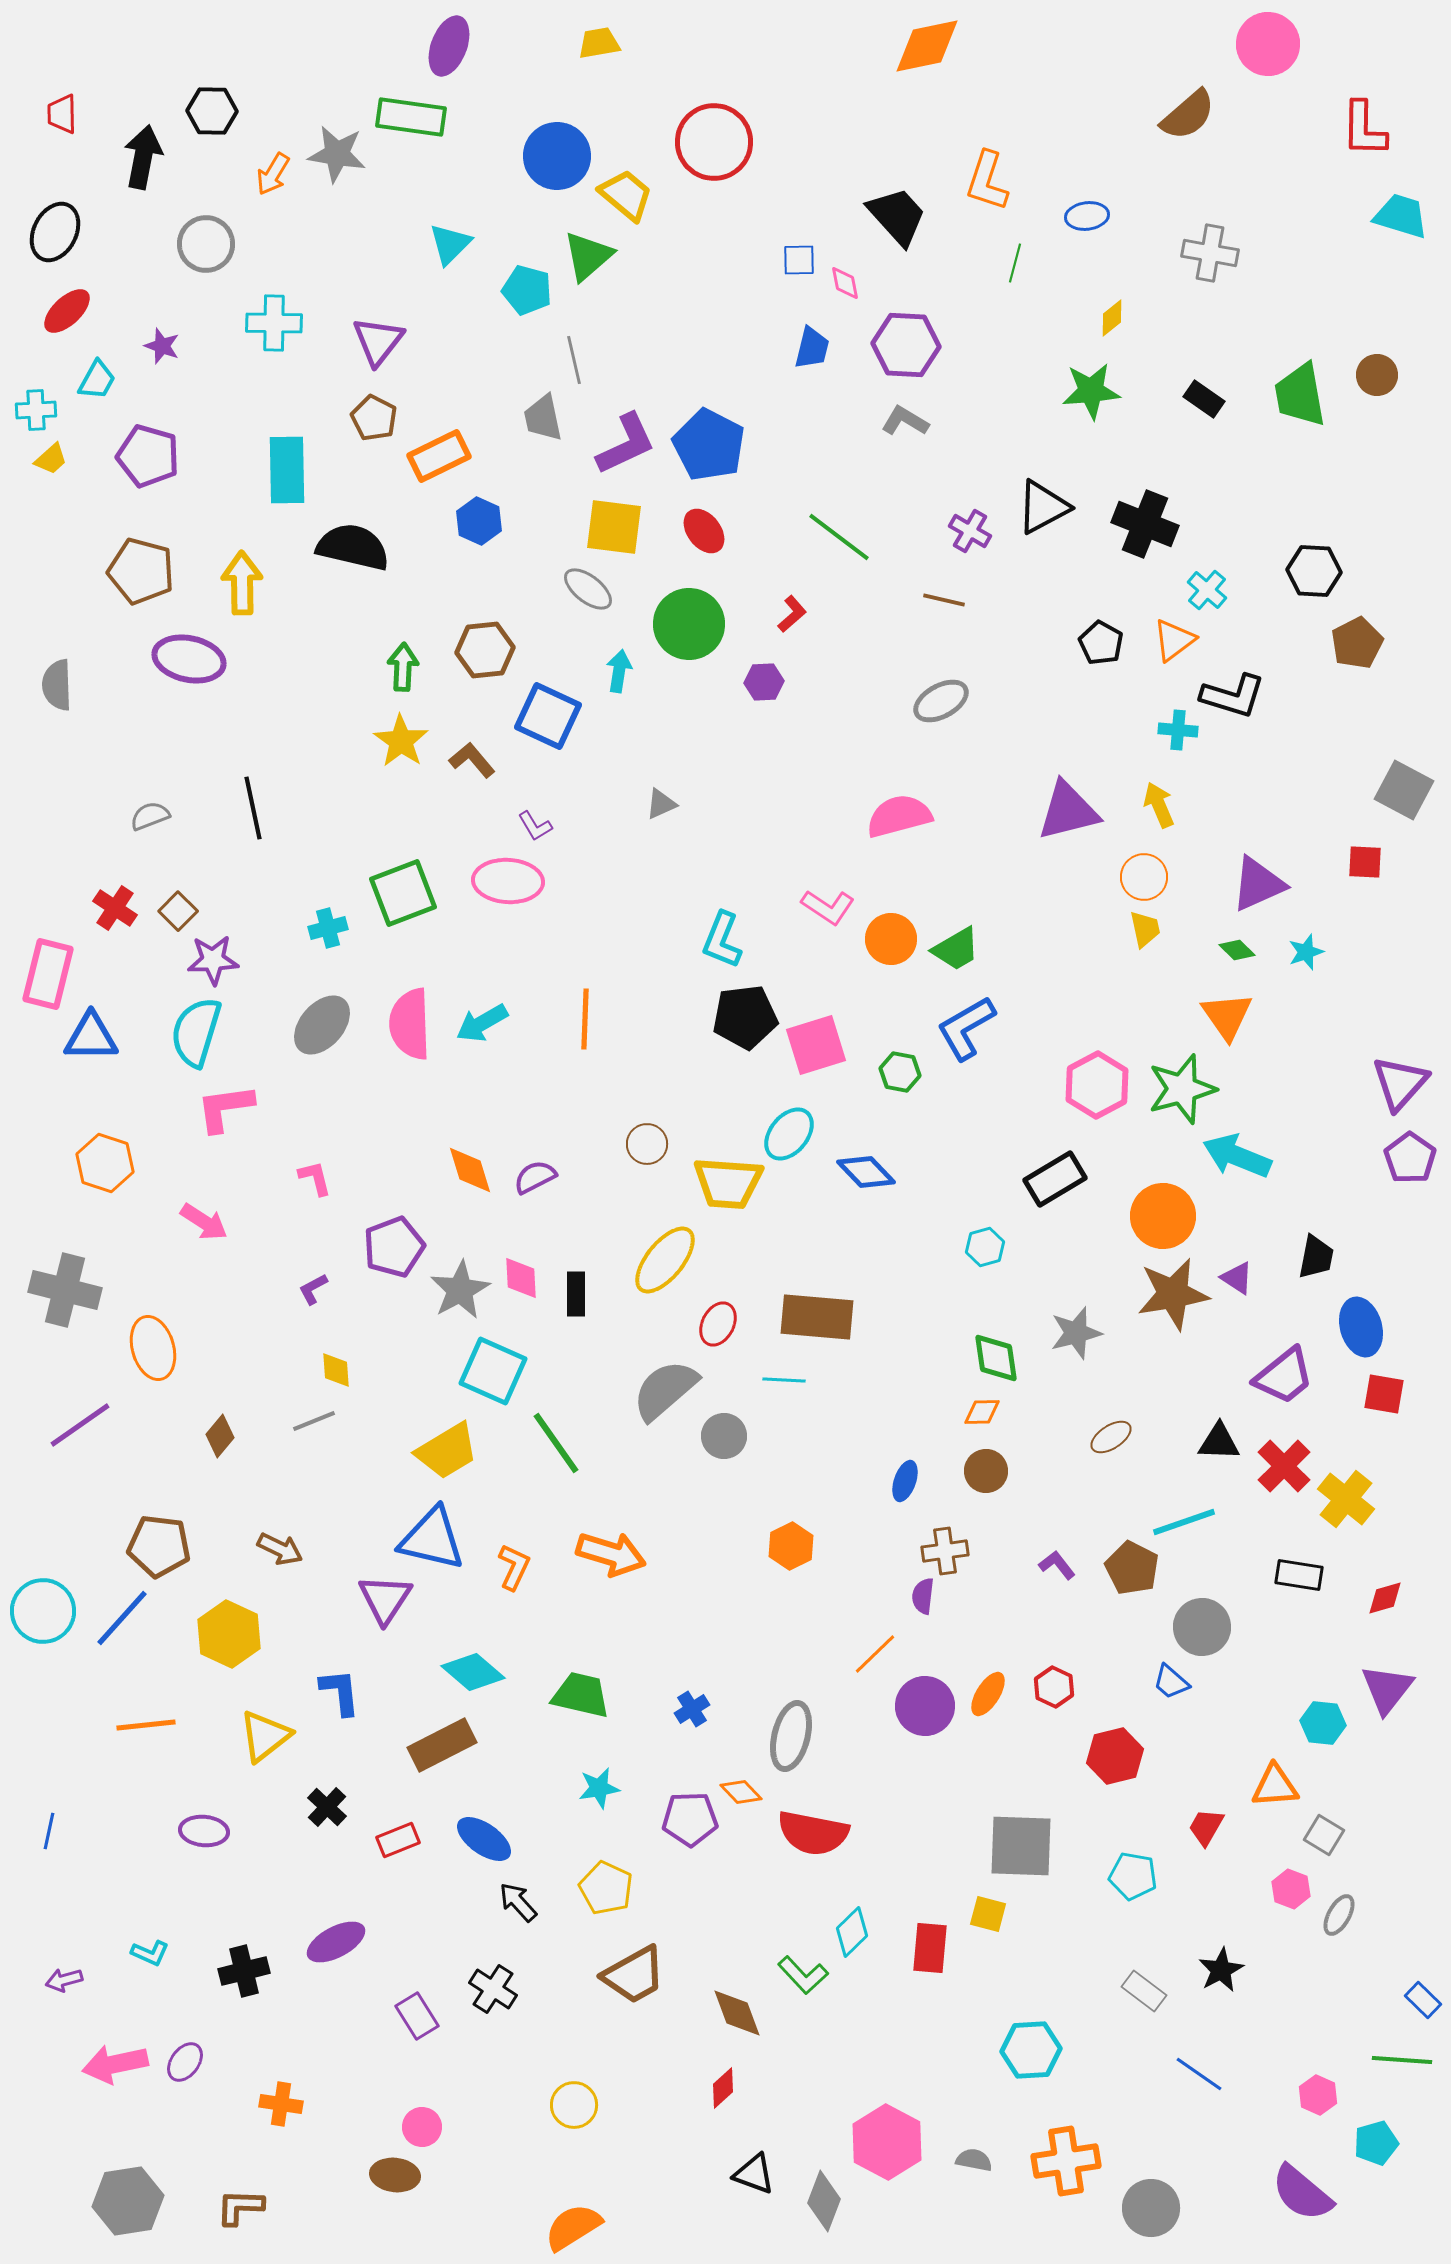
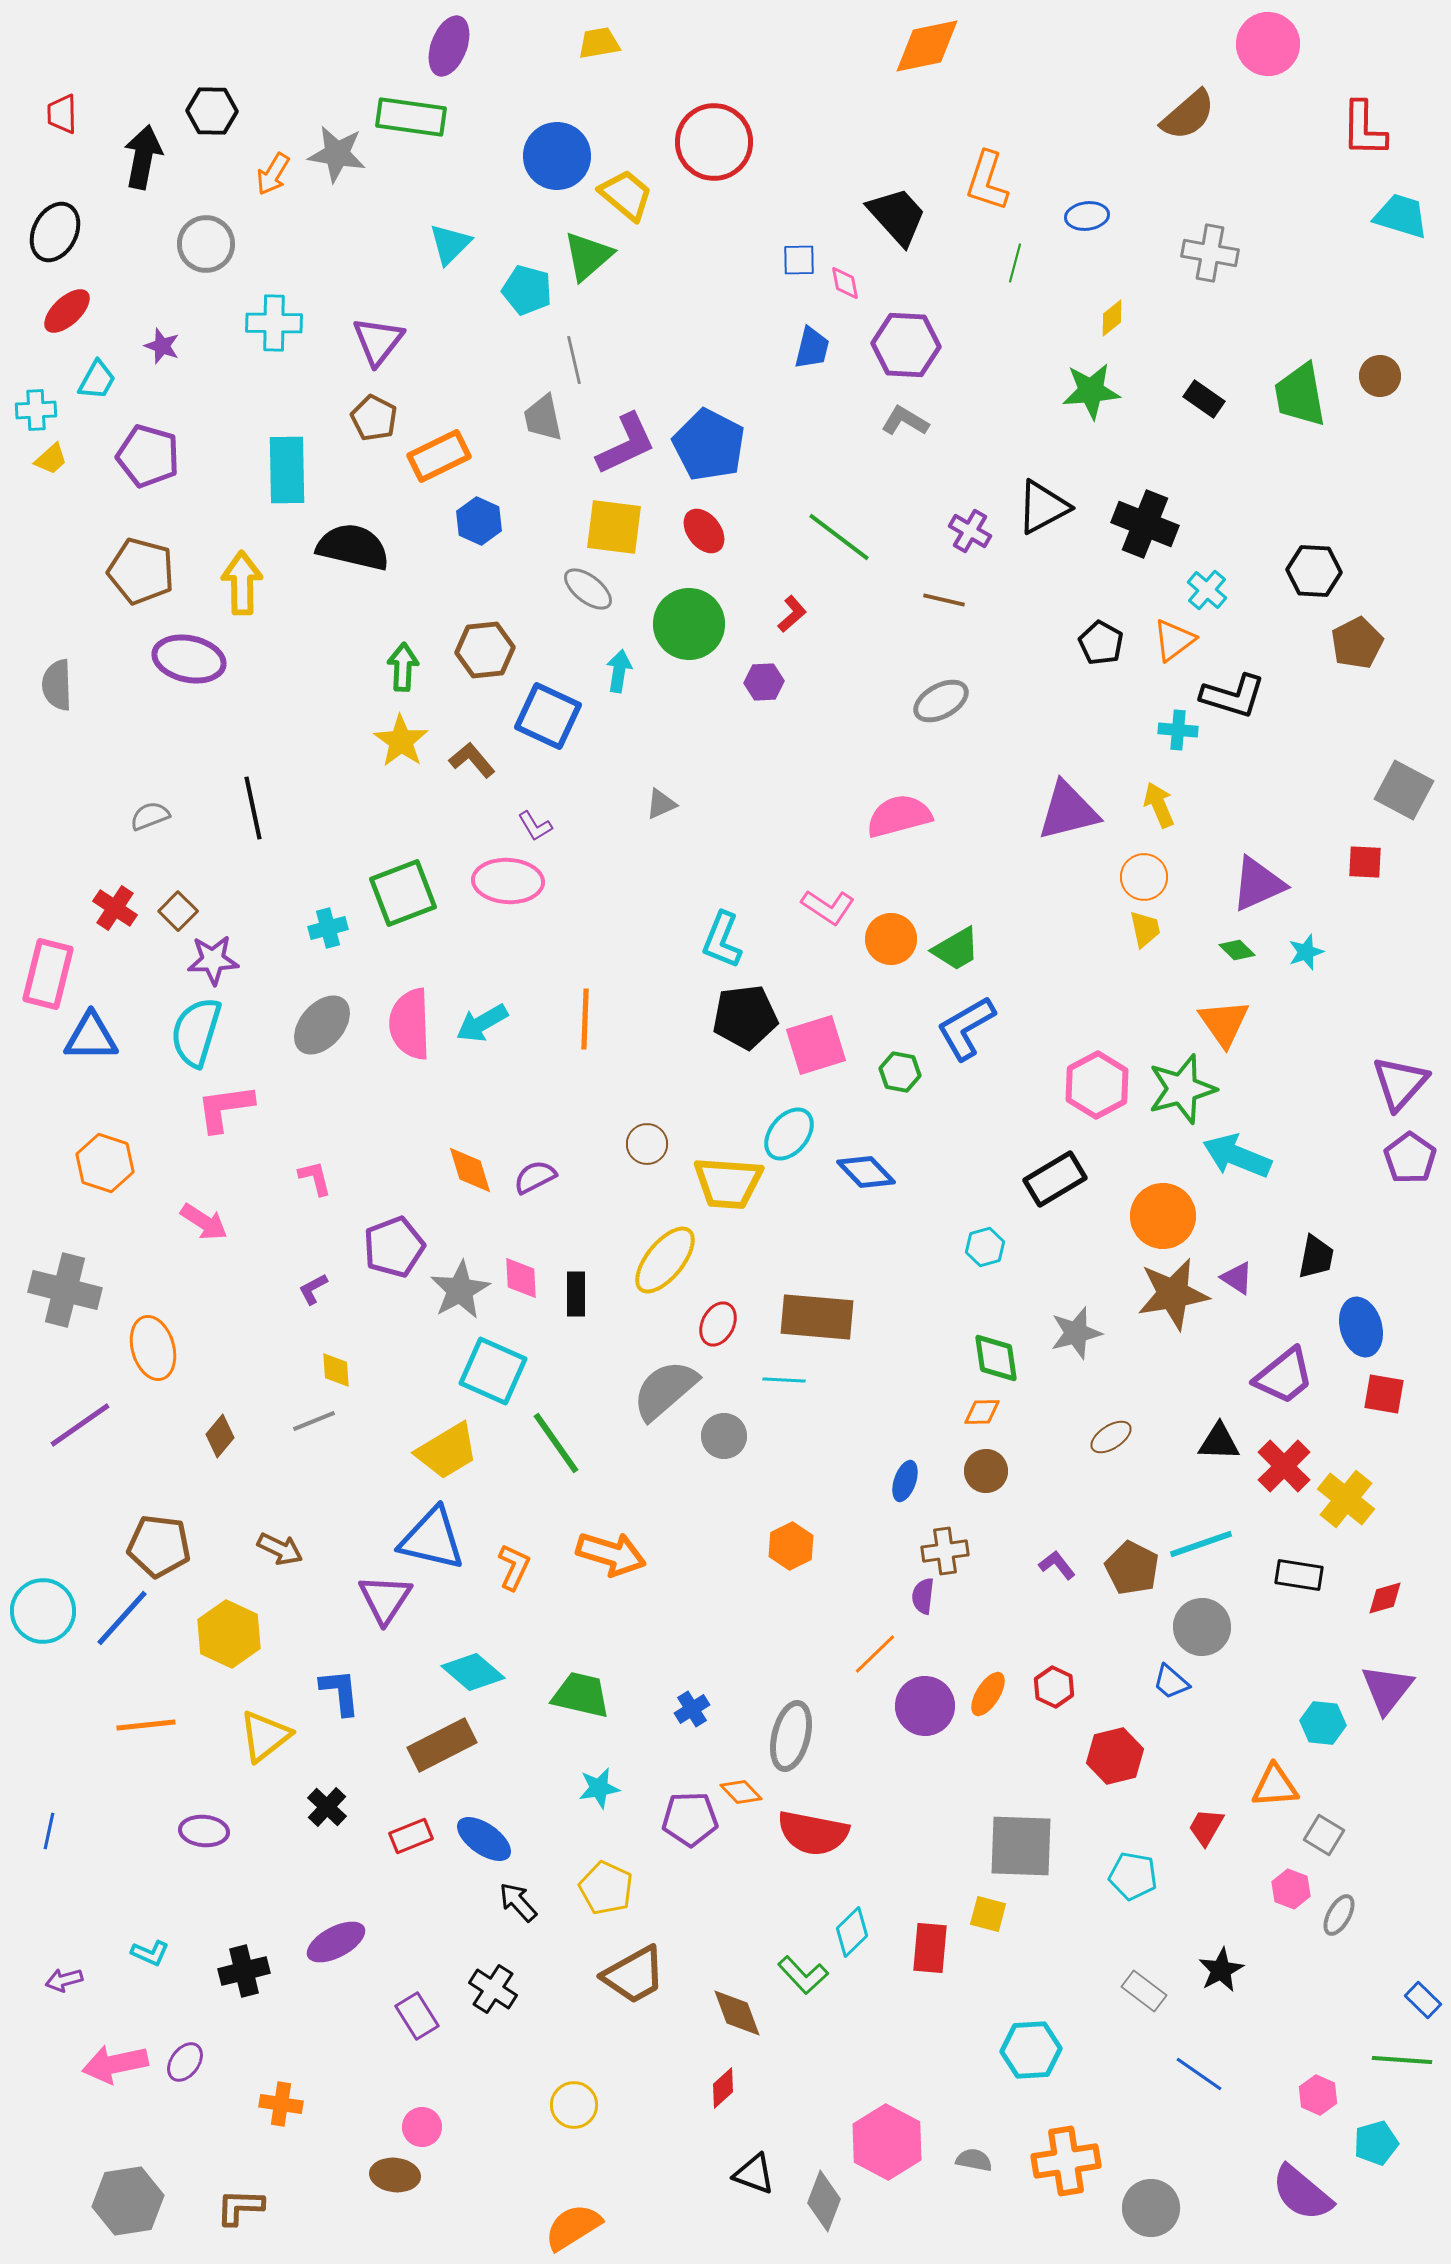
brown circle at (1377, 375): moved 3 px right, 1 px down
orange triangle at (1227, 1016): moved 3 px left, 7 px down
cyan line at (1184, 1522): moved 17 px right, 22 px down
red rectangle at (398, 1840): moved 13 px right, 4 px up
